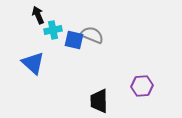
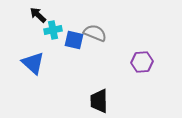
black arrow: rotated 24 degrees counterclockwise
gray semicircle: moved 3 px right, 2 px up
purple hexagon: moved 24 px up
